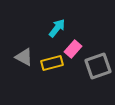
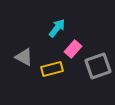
yellow rectangle: moved 6 px down
